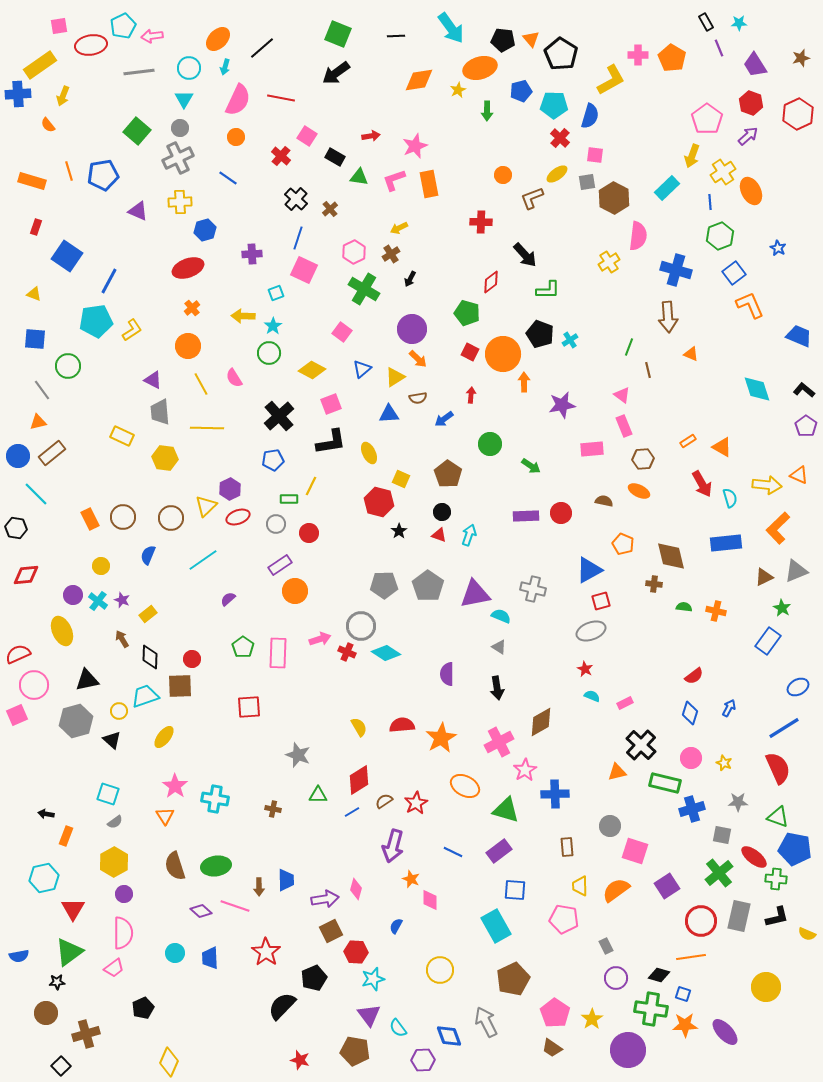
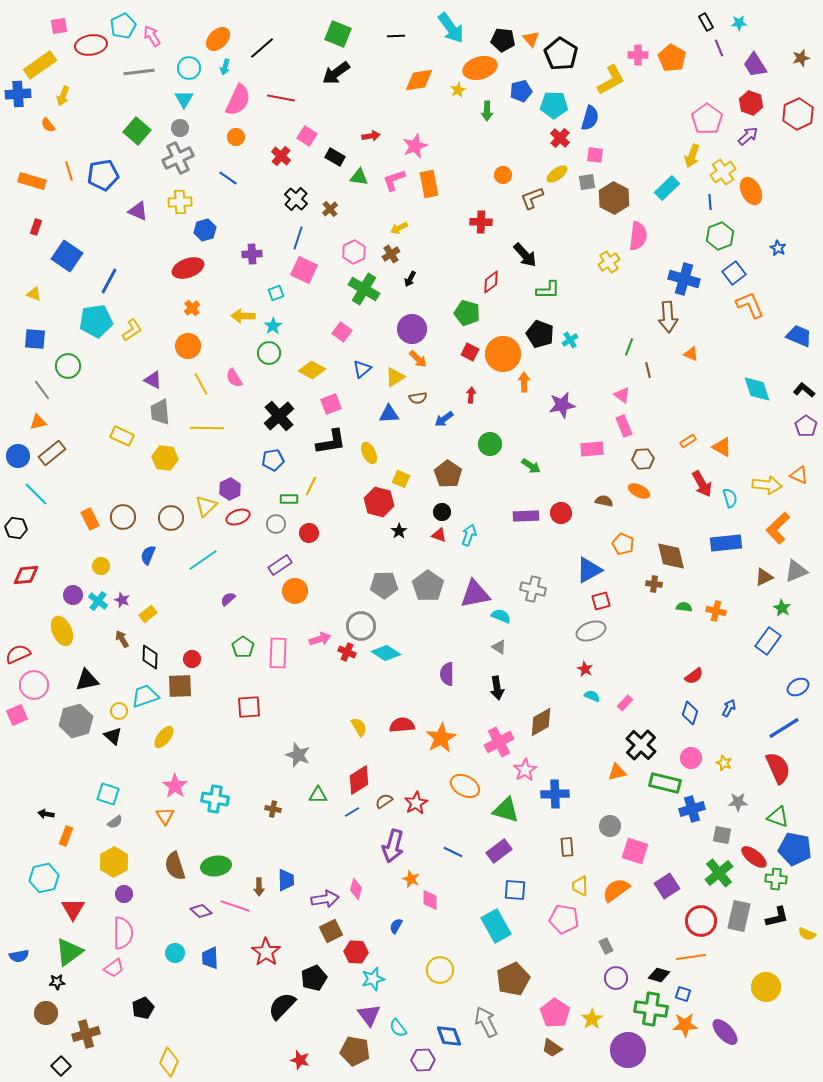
pink arrow at (152, 36): rotated 65 degrees clockwise
blue semicircle at (590, 116): moved 2 px down
blue cross at (676, 270): moved 8 px right, 9 px down
pink rectangle at (625, 703): rotated 21 degrees counterclockwise
black triangle at (112, 740): moved 1 px right, 4 px up
